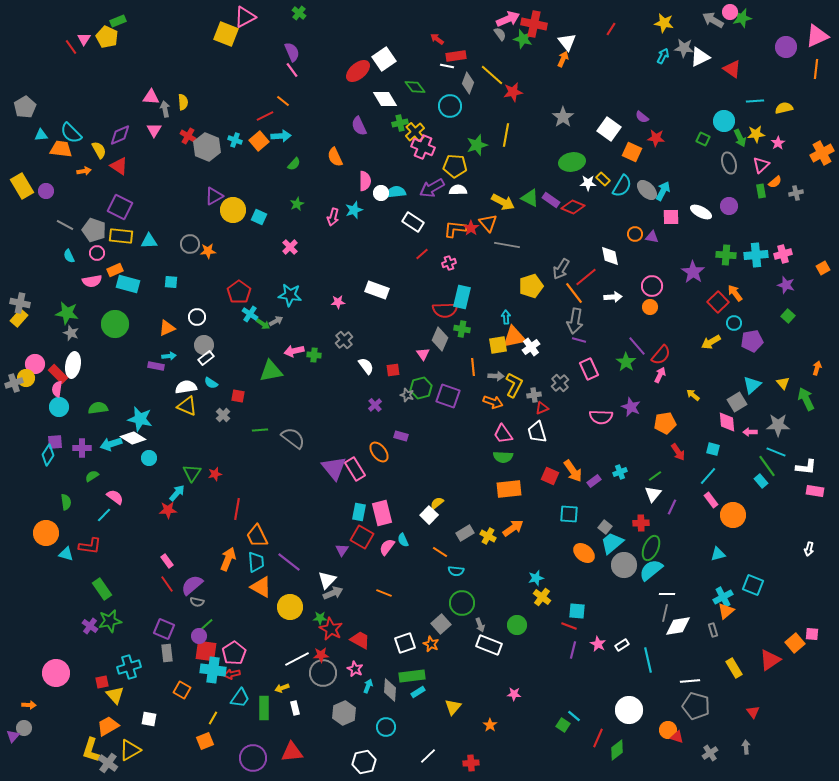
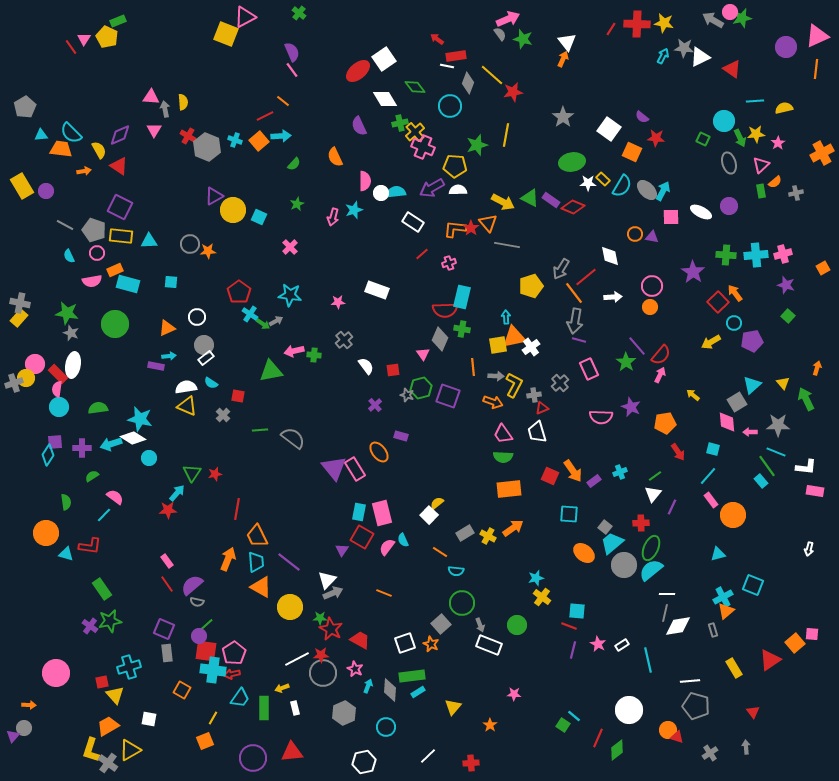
red cross at (534, 24): moved 103 px right; rotated 10 degrees counterclockwise
